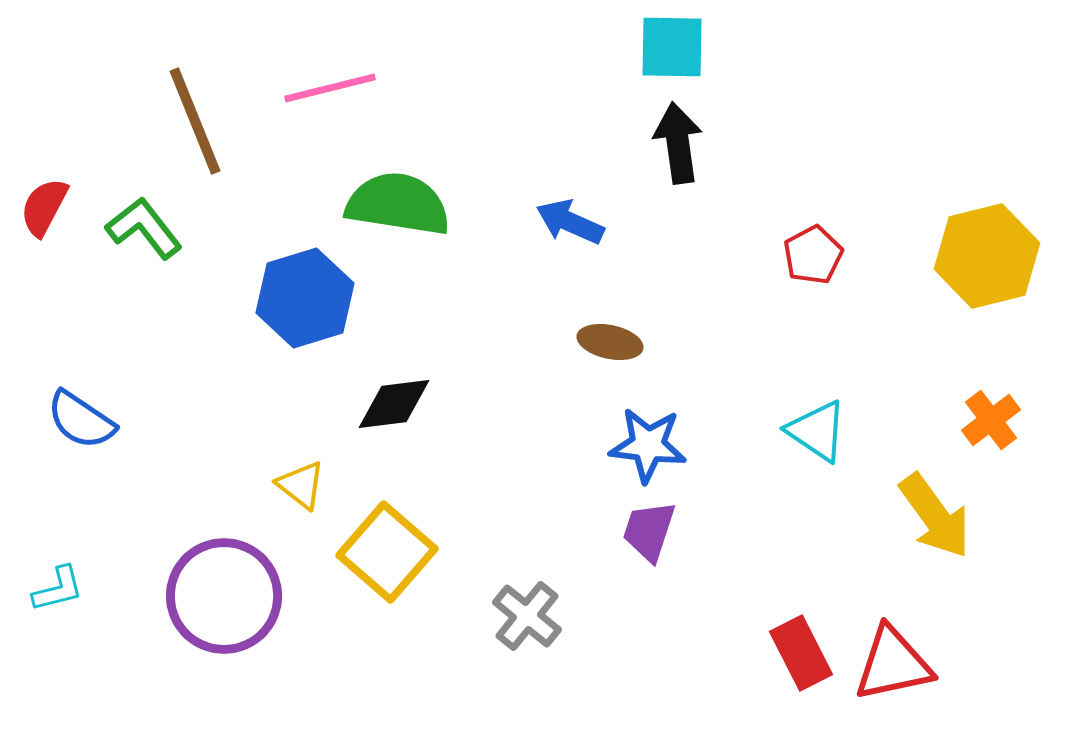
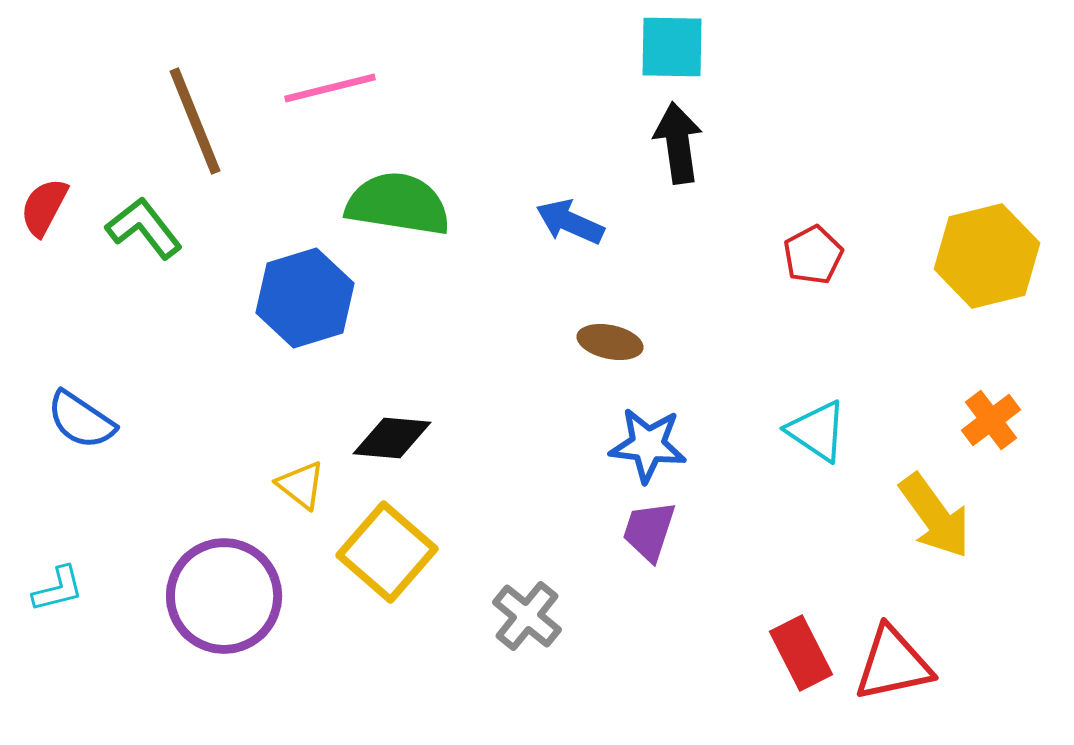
black diamond: moved 2 px left, 34 px down; rotated 12 degrees clockwise
